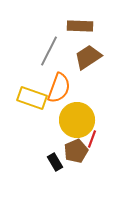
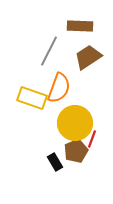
yellow circle: moved 2 px left, 3 px down
